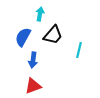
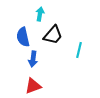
blue semicircle: rotated 42 degrees counterclockwise
blue arrow: moved 1 px up
